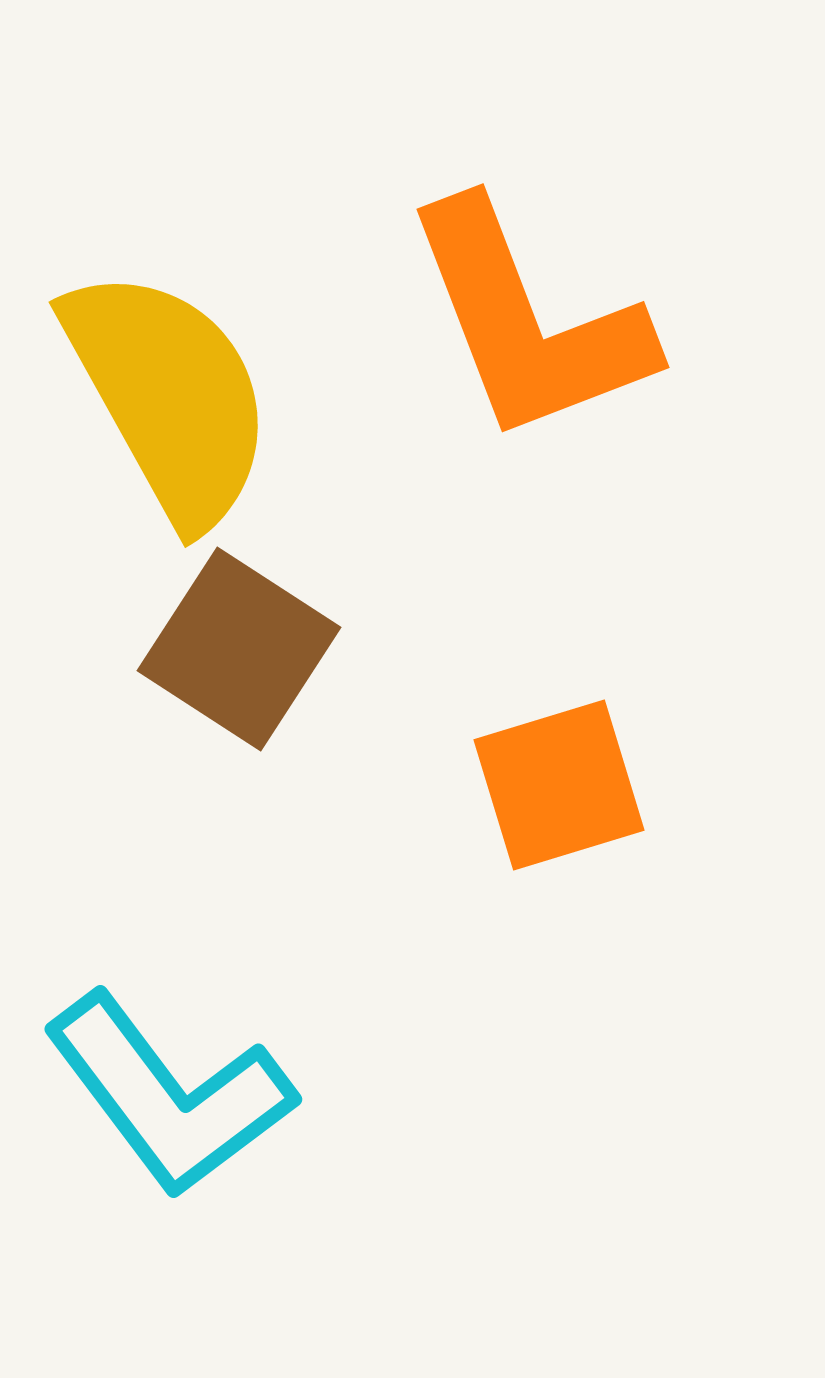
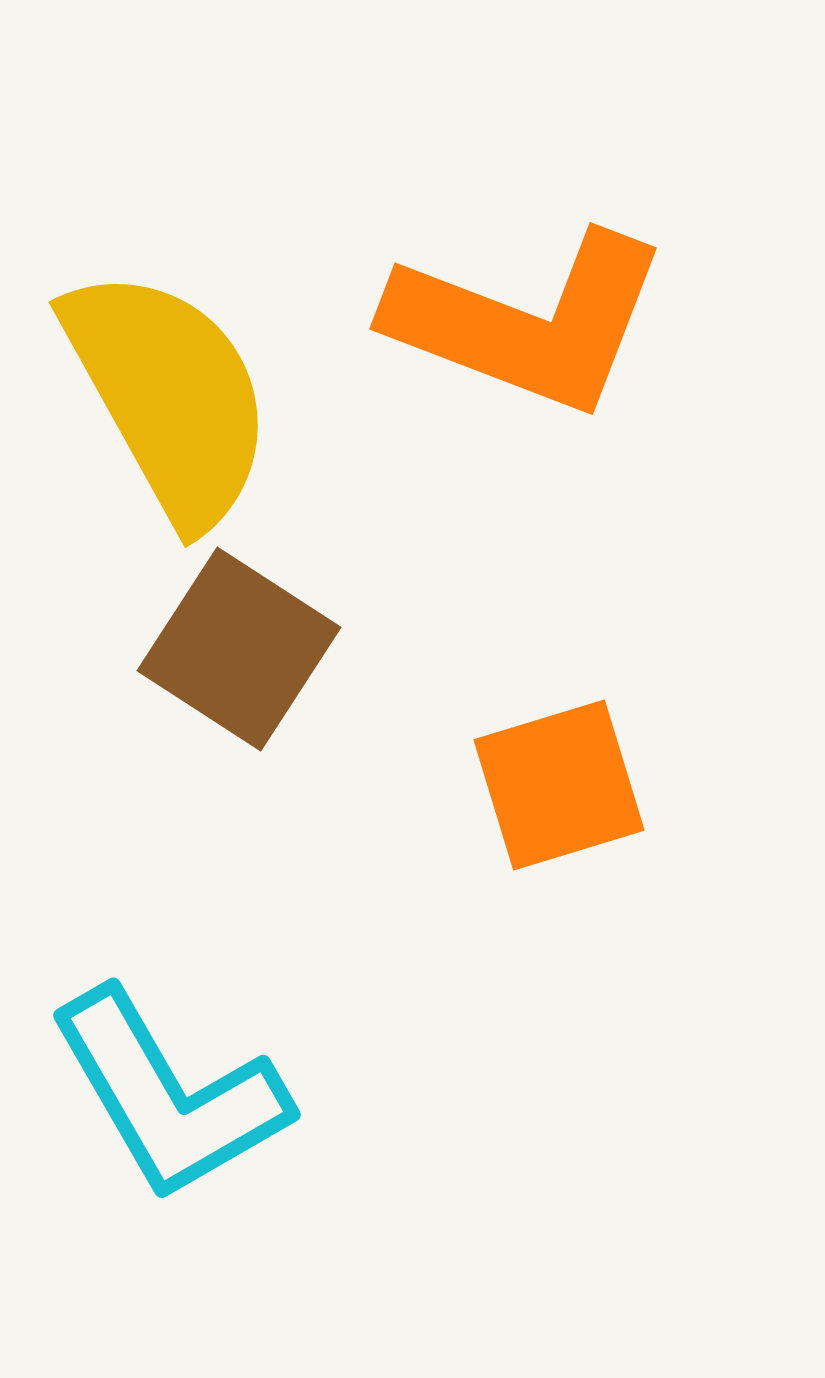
orange L-shape: rotated 48 degrees counterclockwise
cyan L-shape: rotated 7 degrees clockwise
